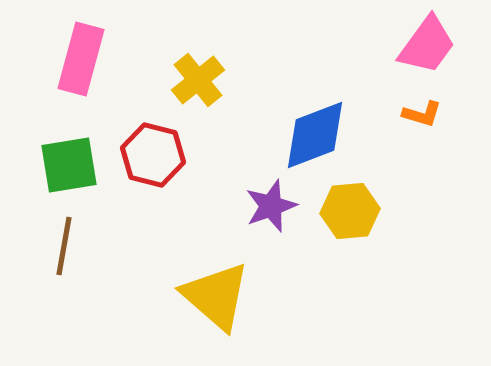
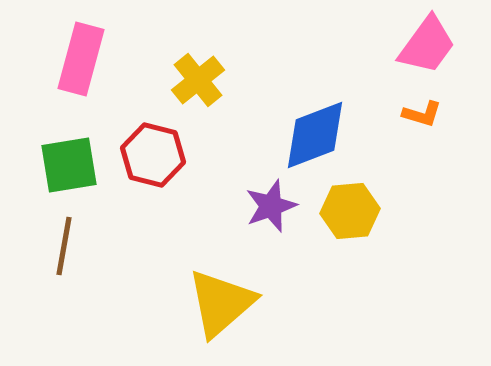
yellow triangle: moved 5 px right, 7 px down; rotated 38 degrees clockwise
